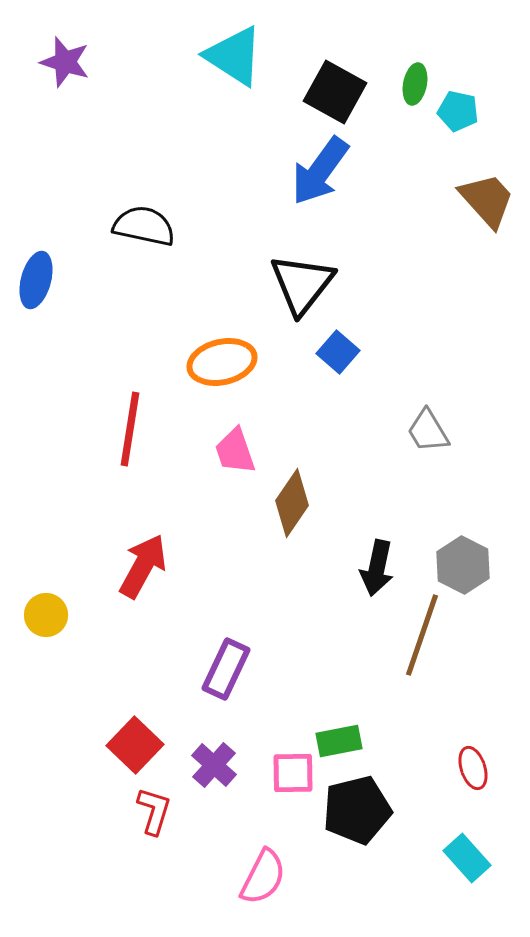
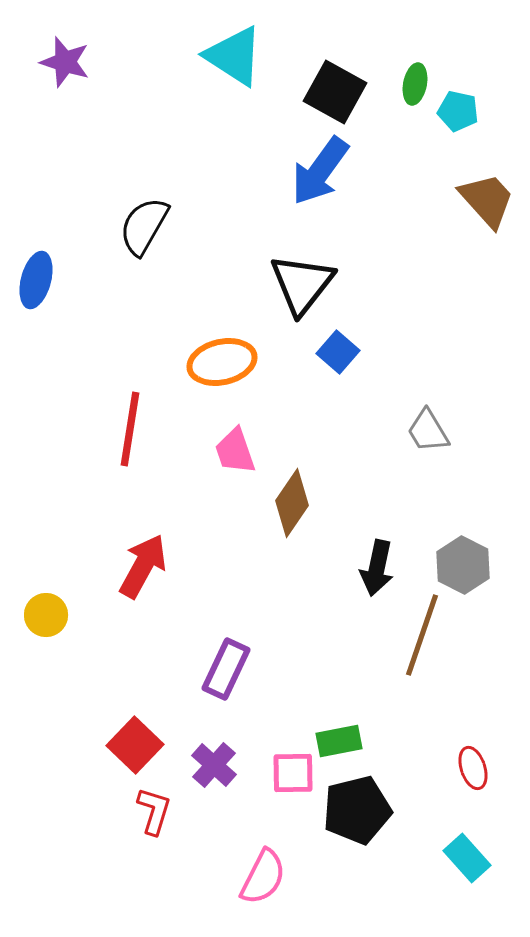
black semicircle: rotated 72 degrees counterclockwise
